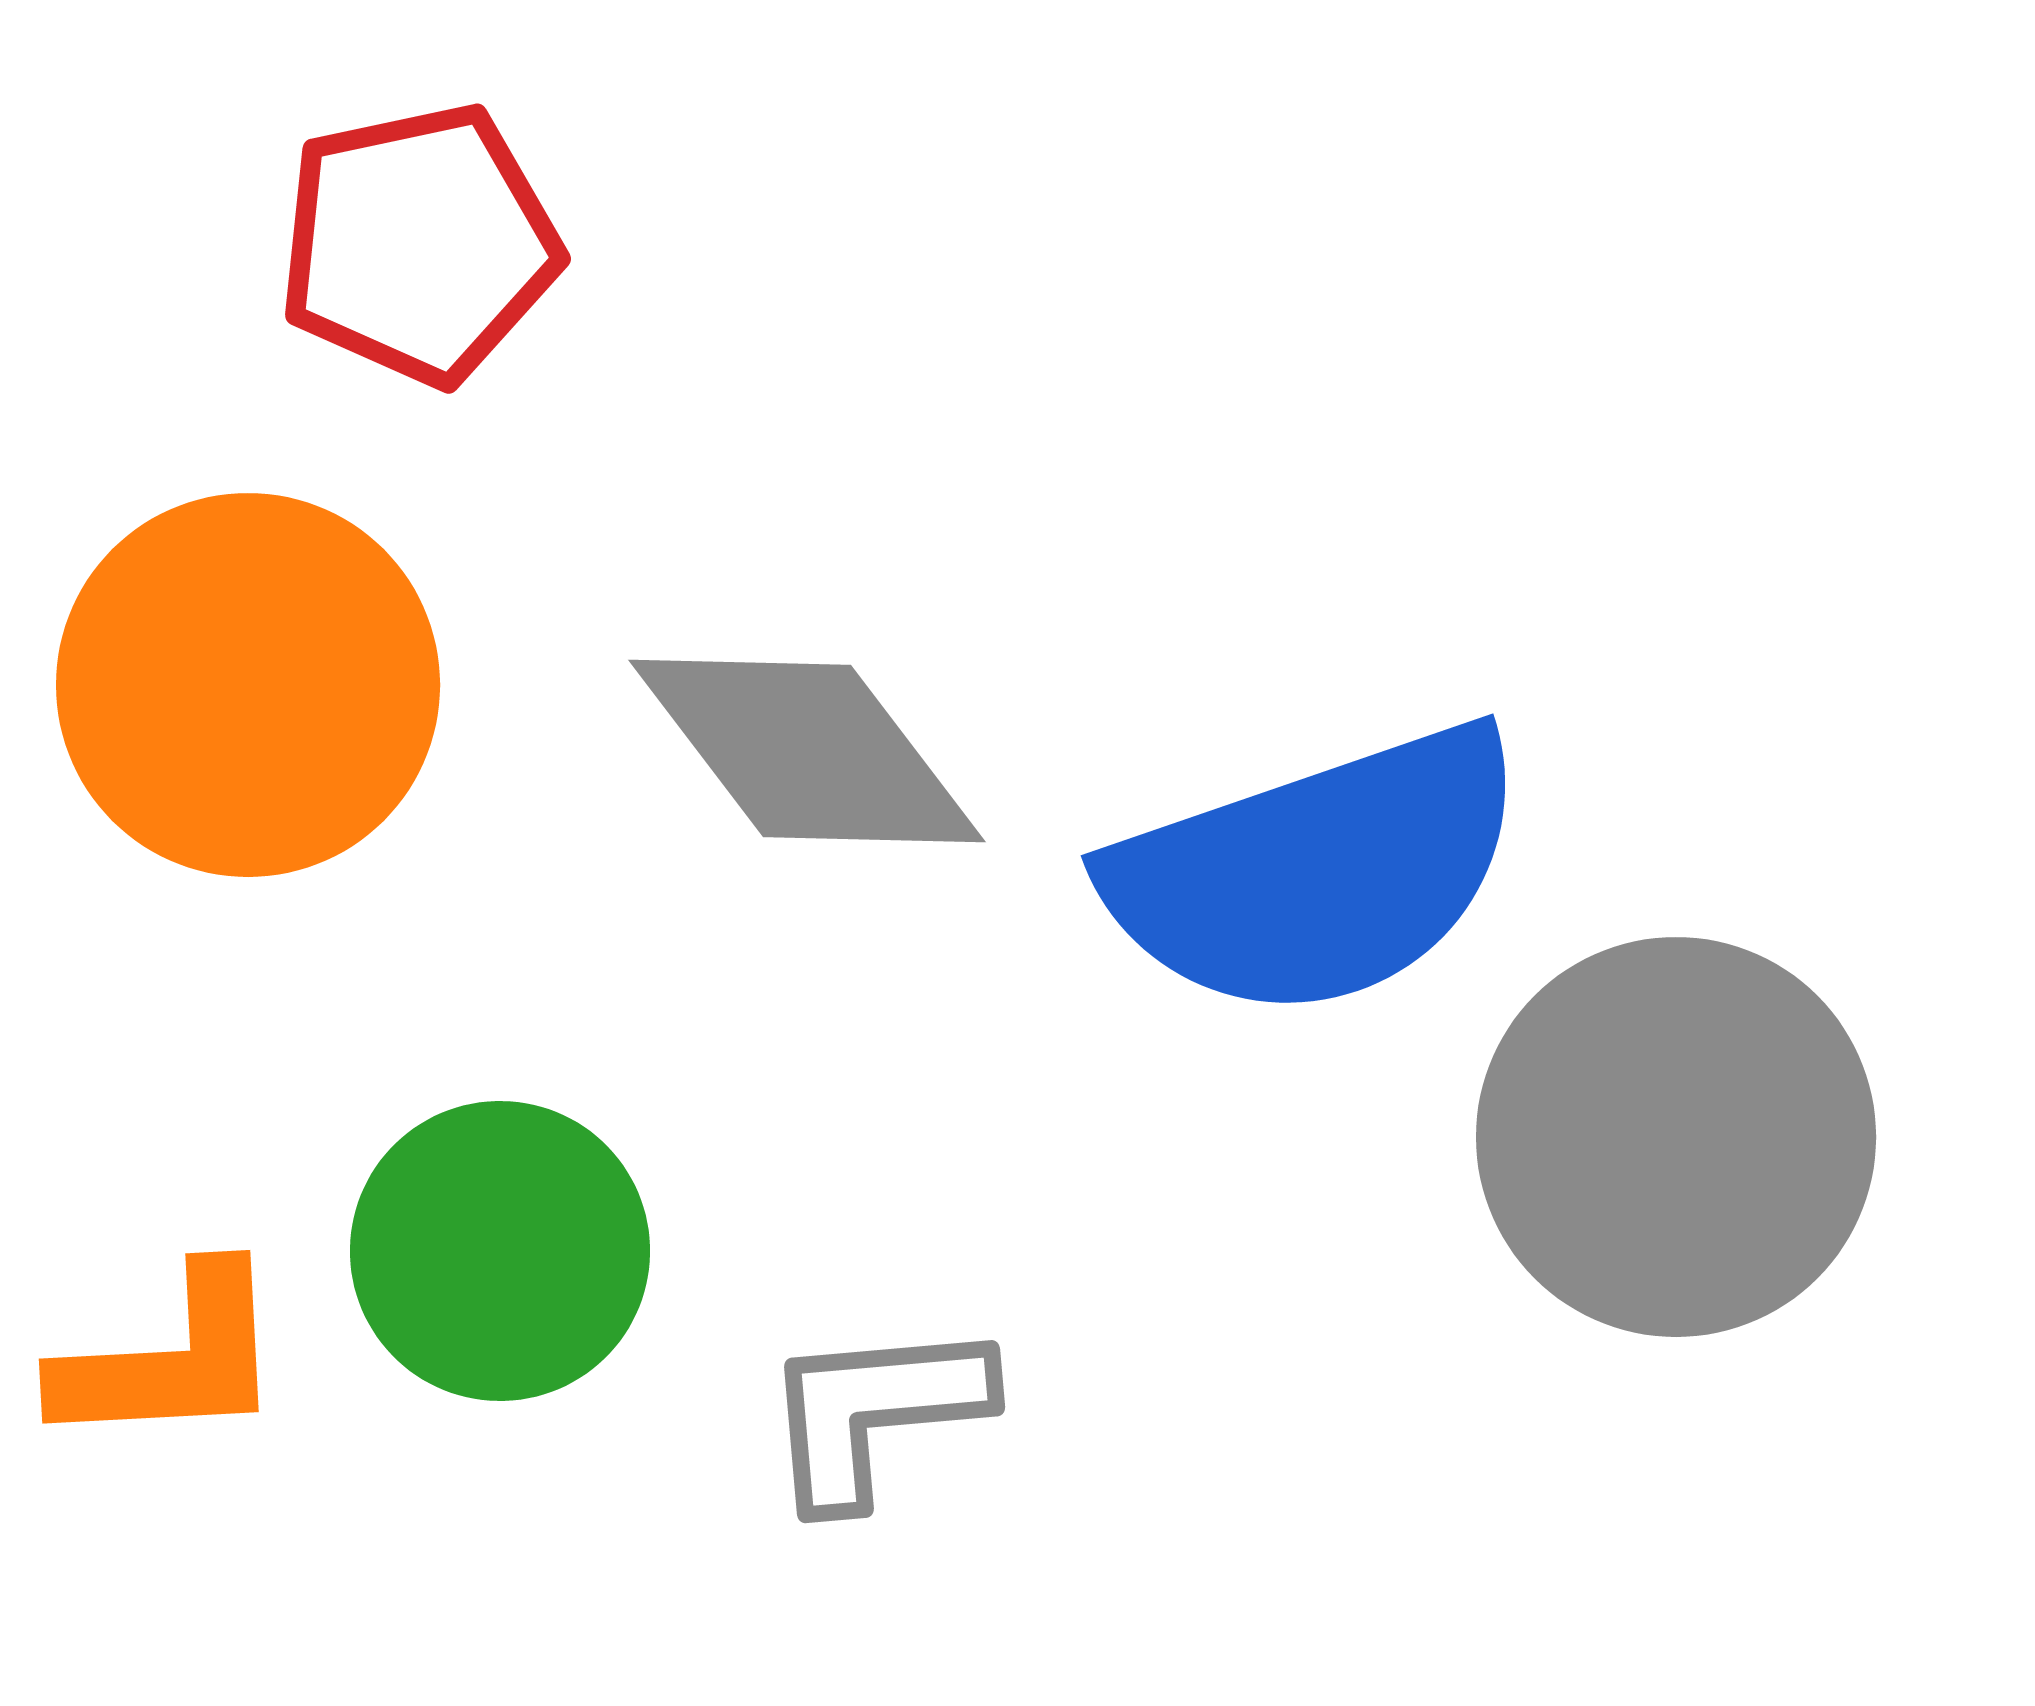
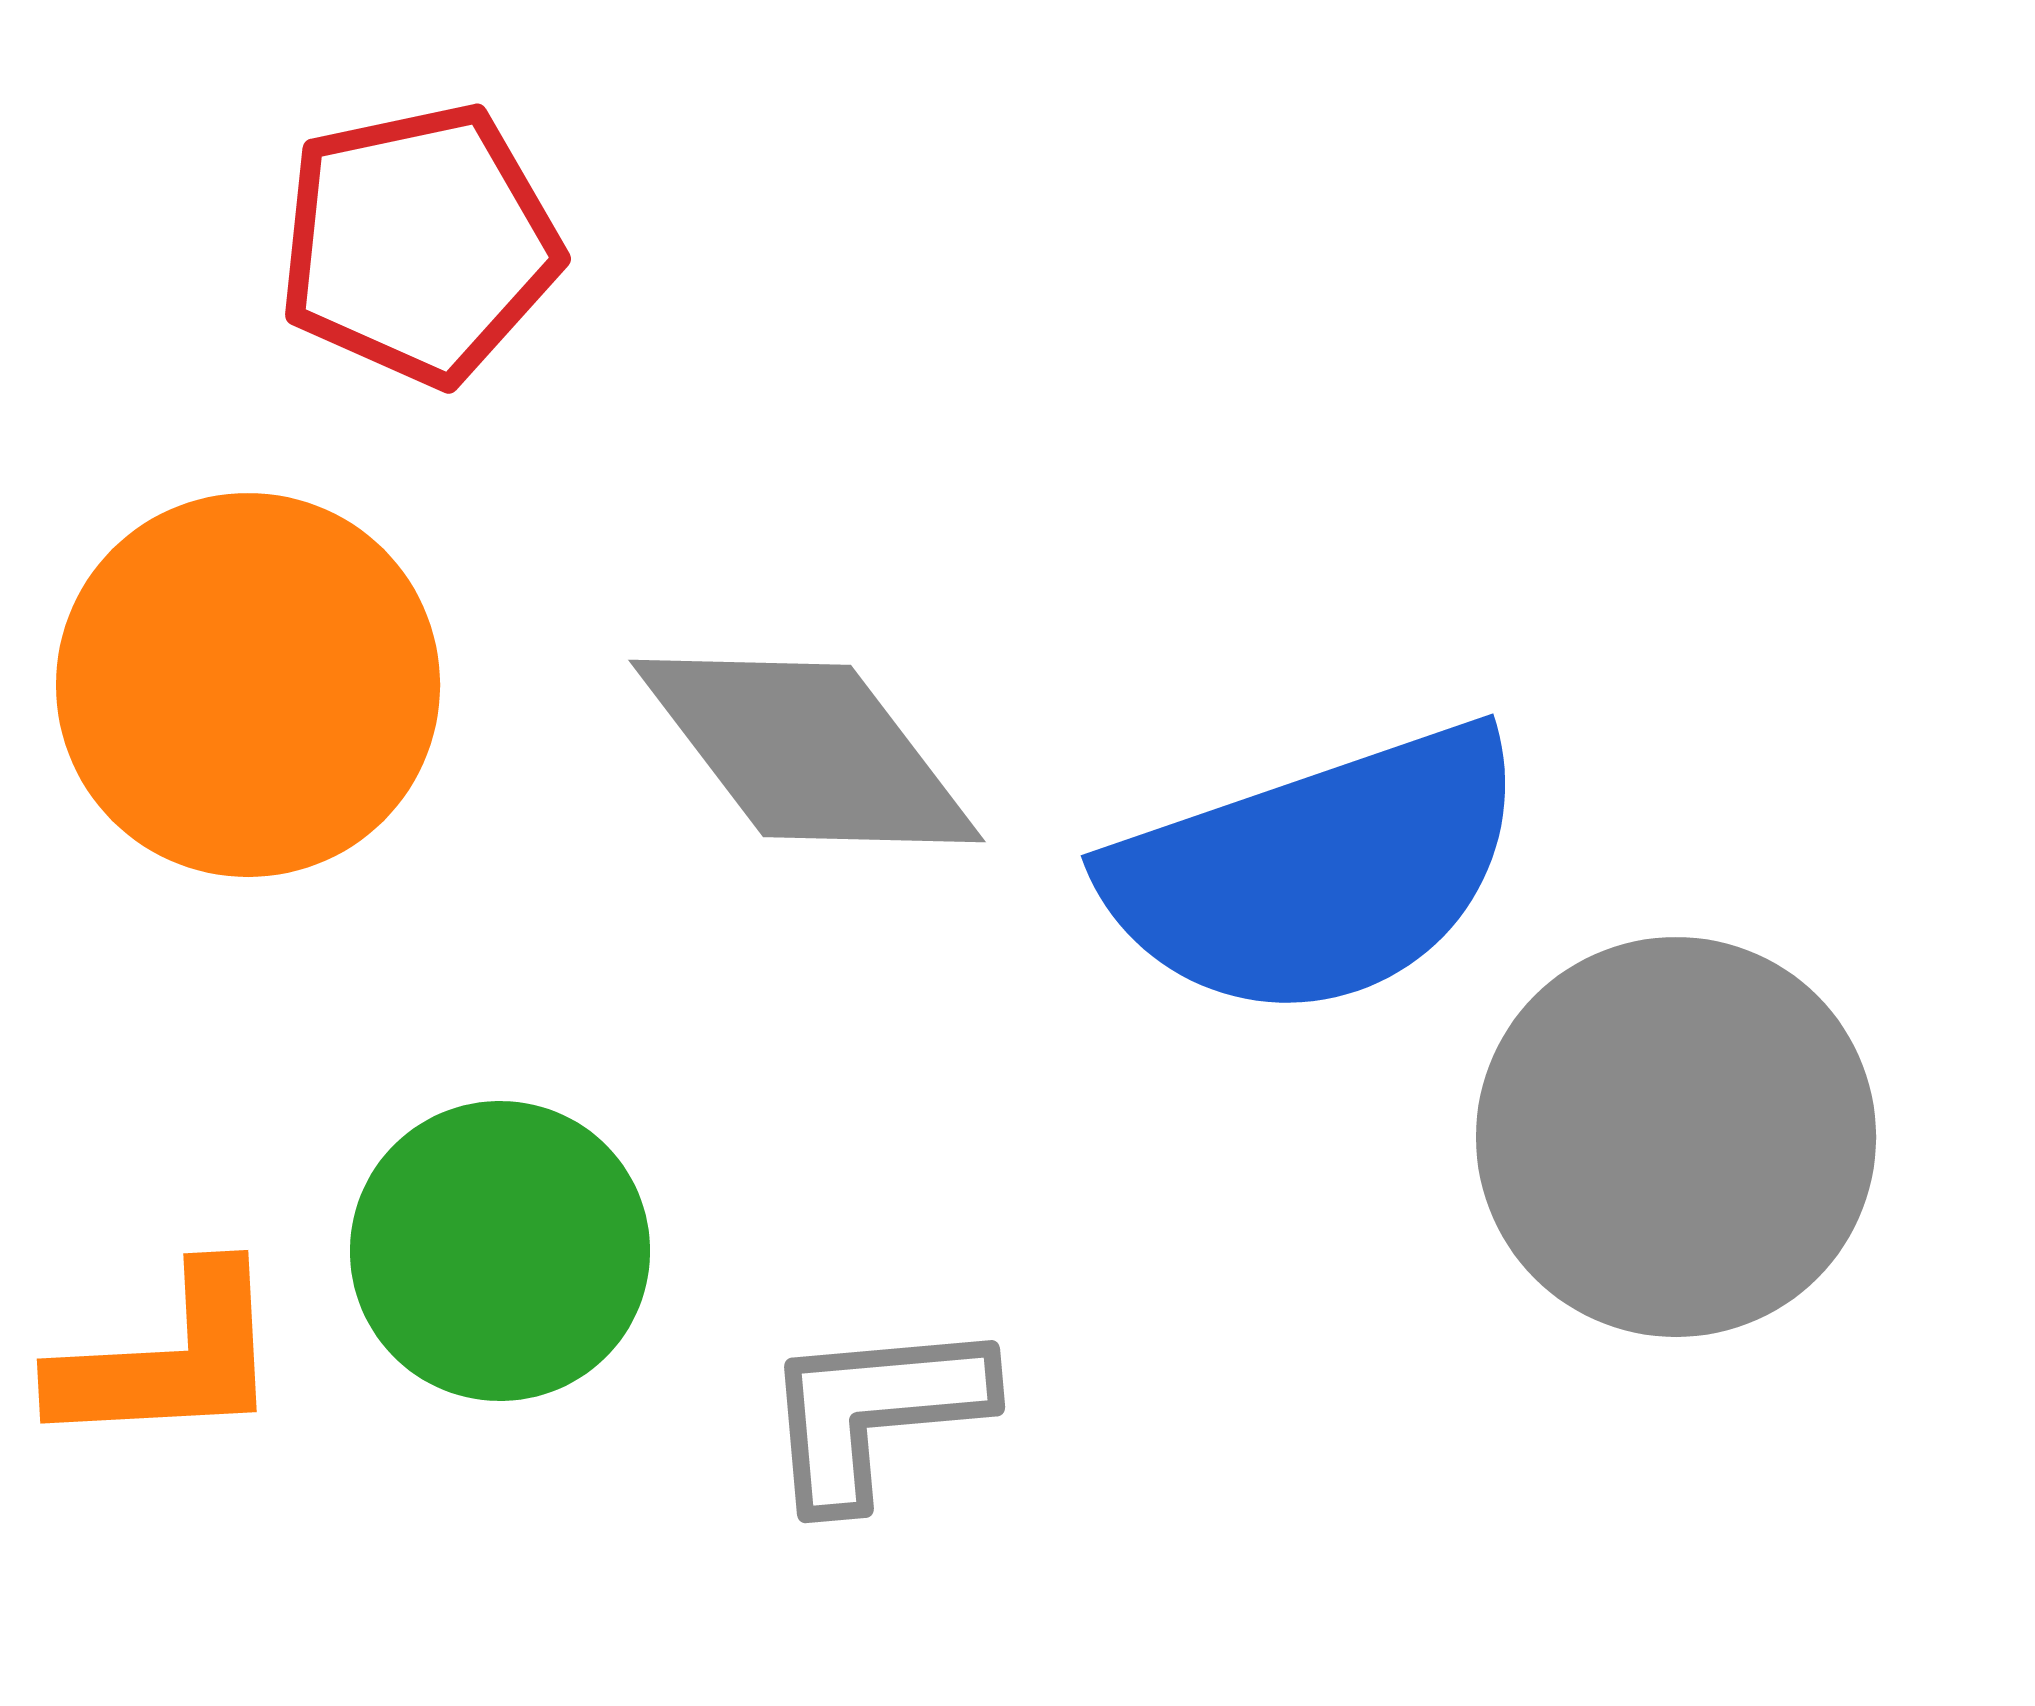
orange L-shape: moved 2 px left
